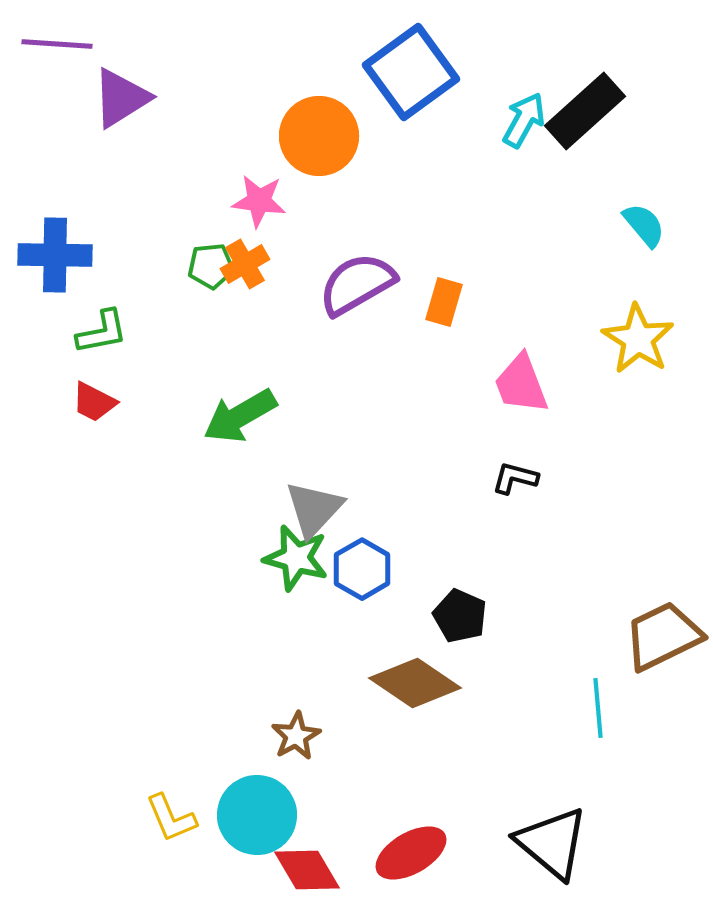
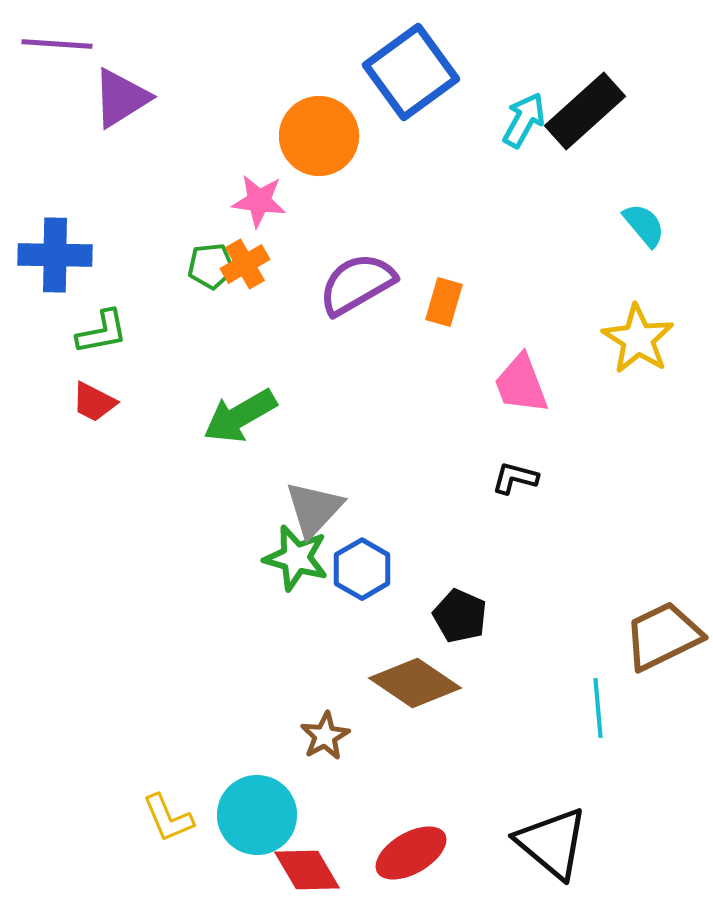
brown star: moved 29 px right
yellow L-shape: moved 3 px left
